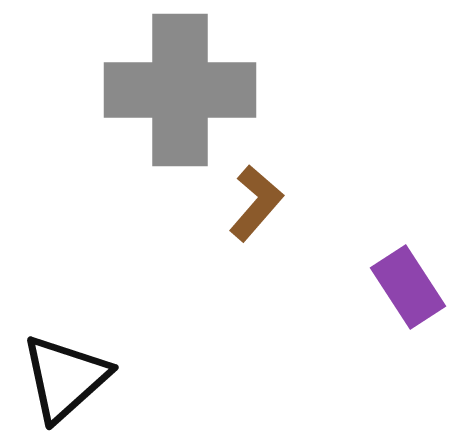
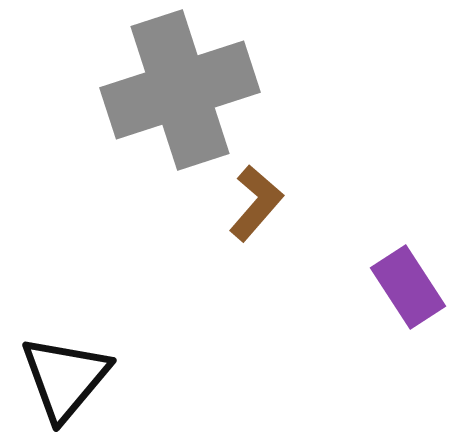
gray cross: rotated 18 degrees counterclockwise
black triangle: rotated 8 degrees counterclockwise
